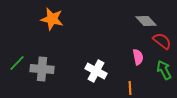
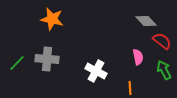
gray cross: moved 5 px right, 10 px up
